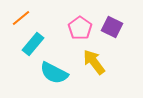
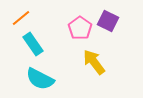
purple square: moved 4 px left, 6 px up
cyan rectangle: rotated 75 degrees counterclockwise
cyan semicircle: moved 14 px left, 6 px down
